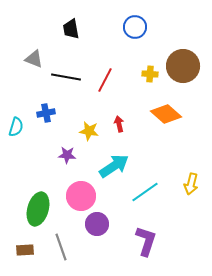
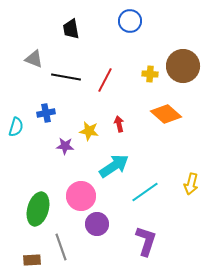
blue circle: moved 5 px left, 6 px up
purple star: moved 2 px left, 9 px up
brown rectangle: moved 7 px right, 10 px down
